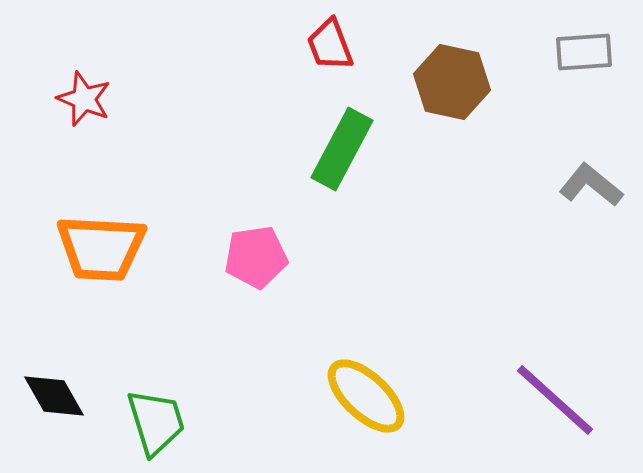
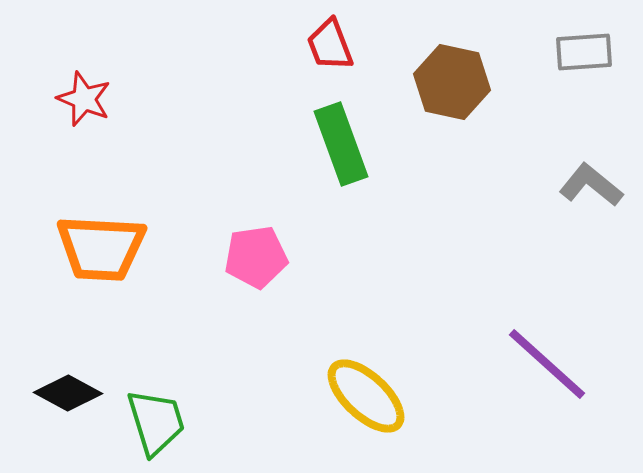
green rectangle: moved 1 px left, 5 px up; rotated 48 degrees counterclockwise
black diamond: moved 14 px right, 3 px up; rotated 32 degrees counterclockwise
purple line: moved 8 px left, 36 px up
